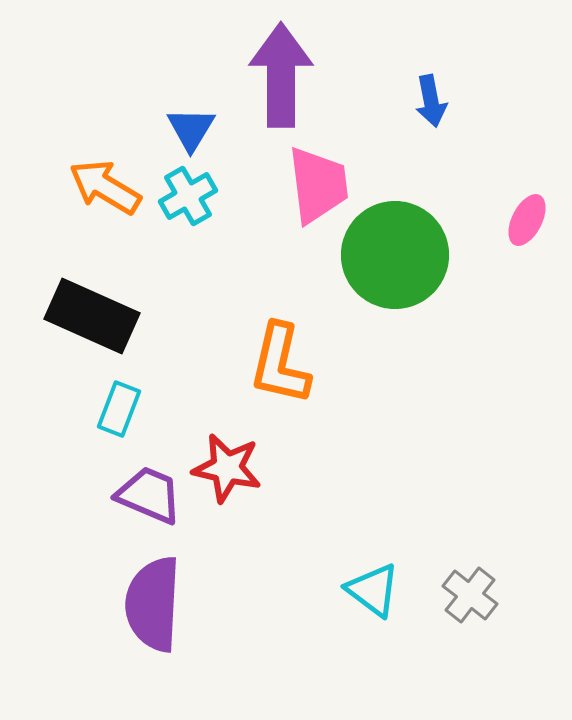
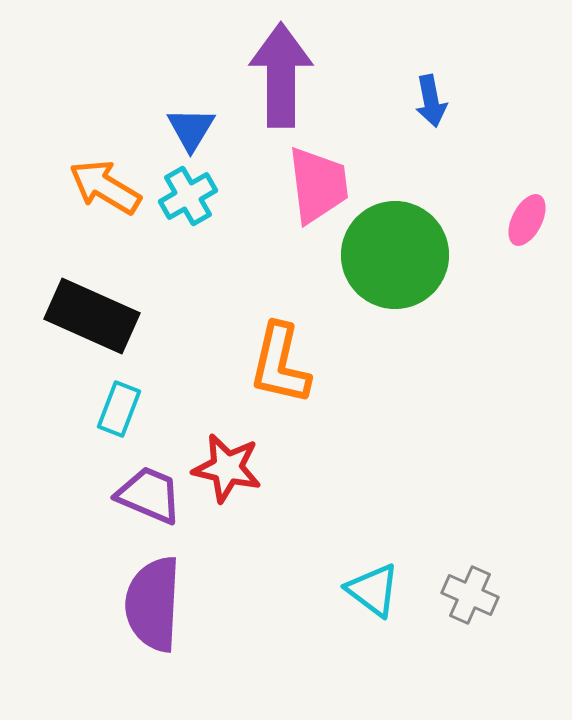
gray cross: rotated 14 degrees counterclockwise
